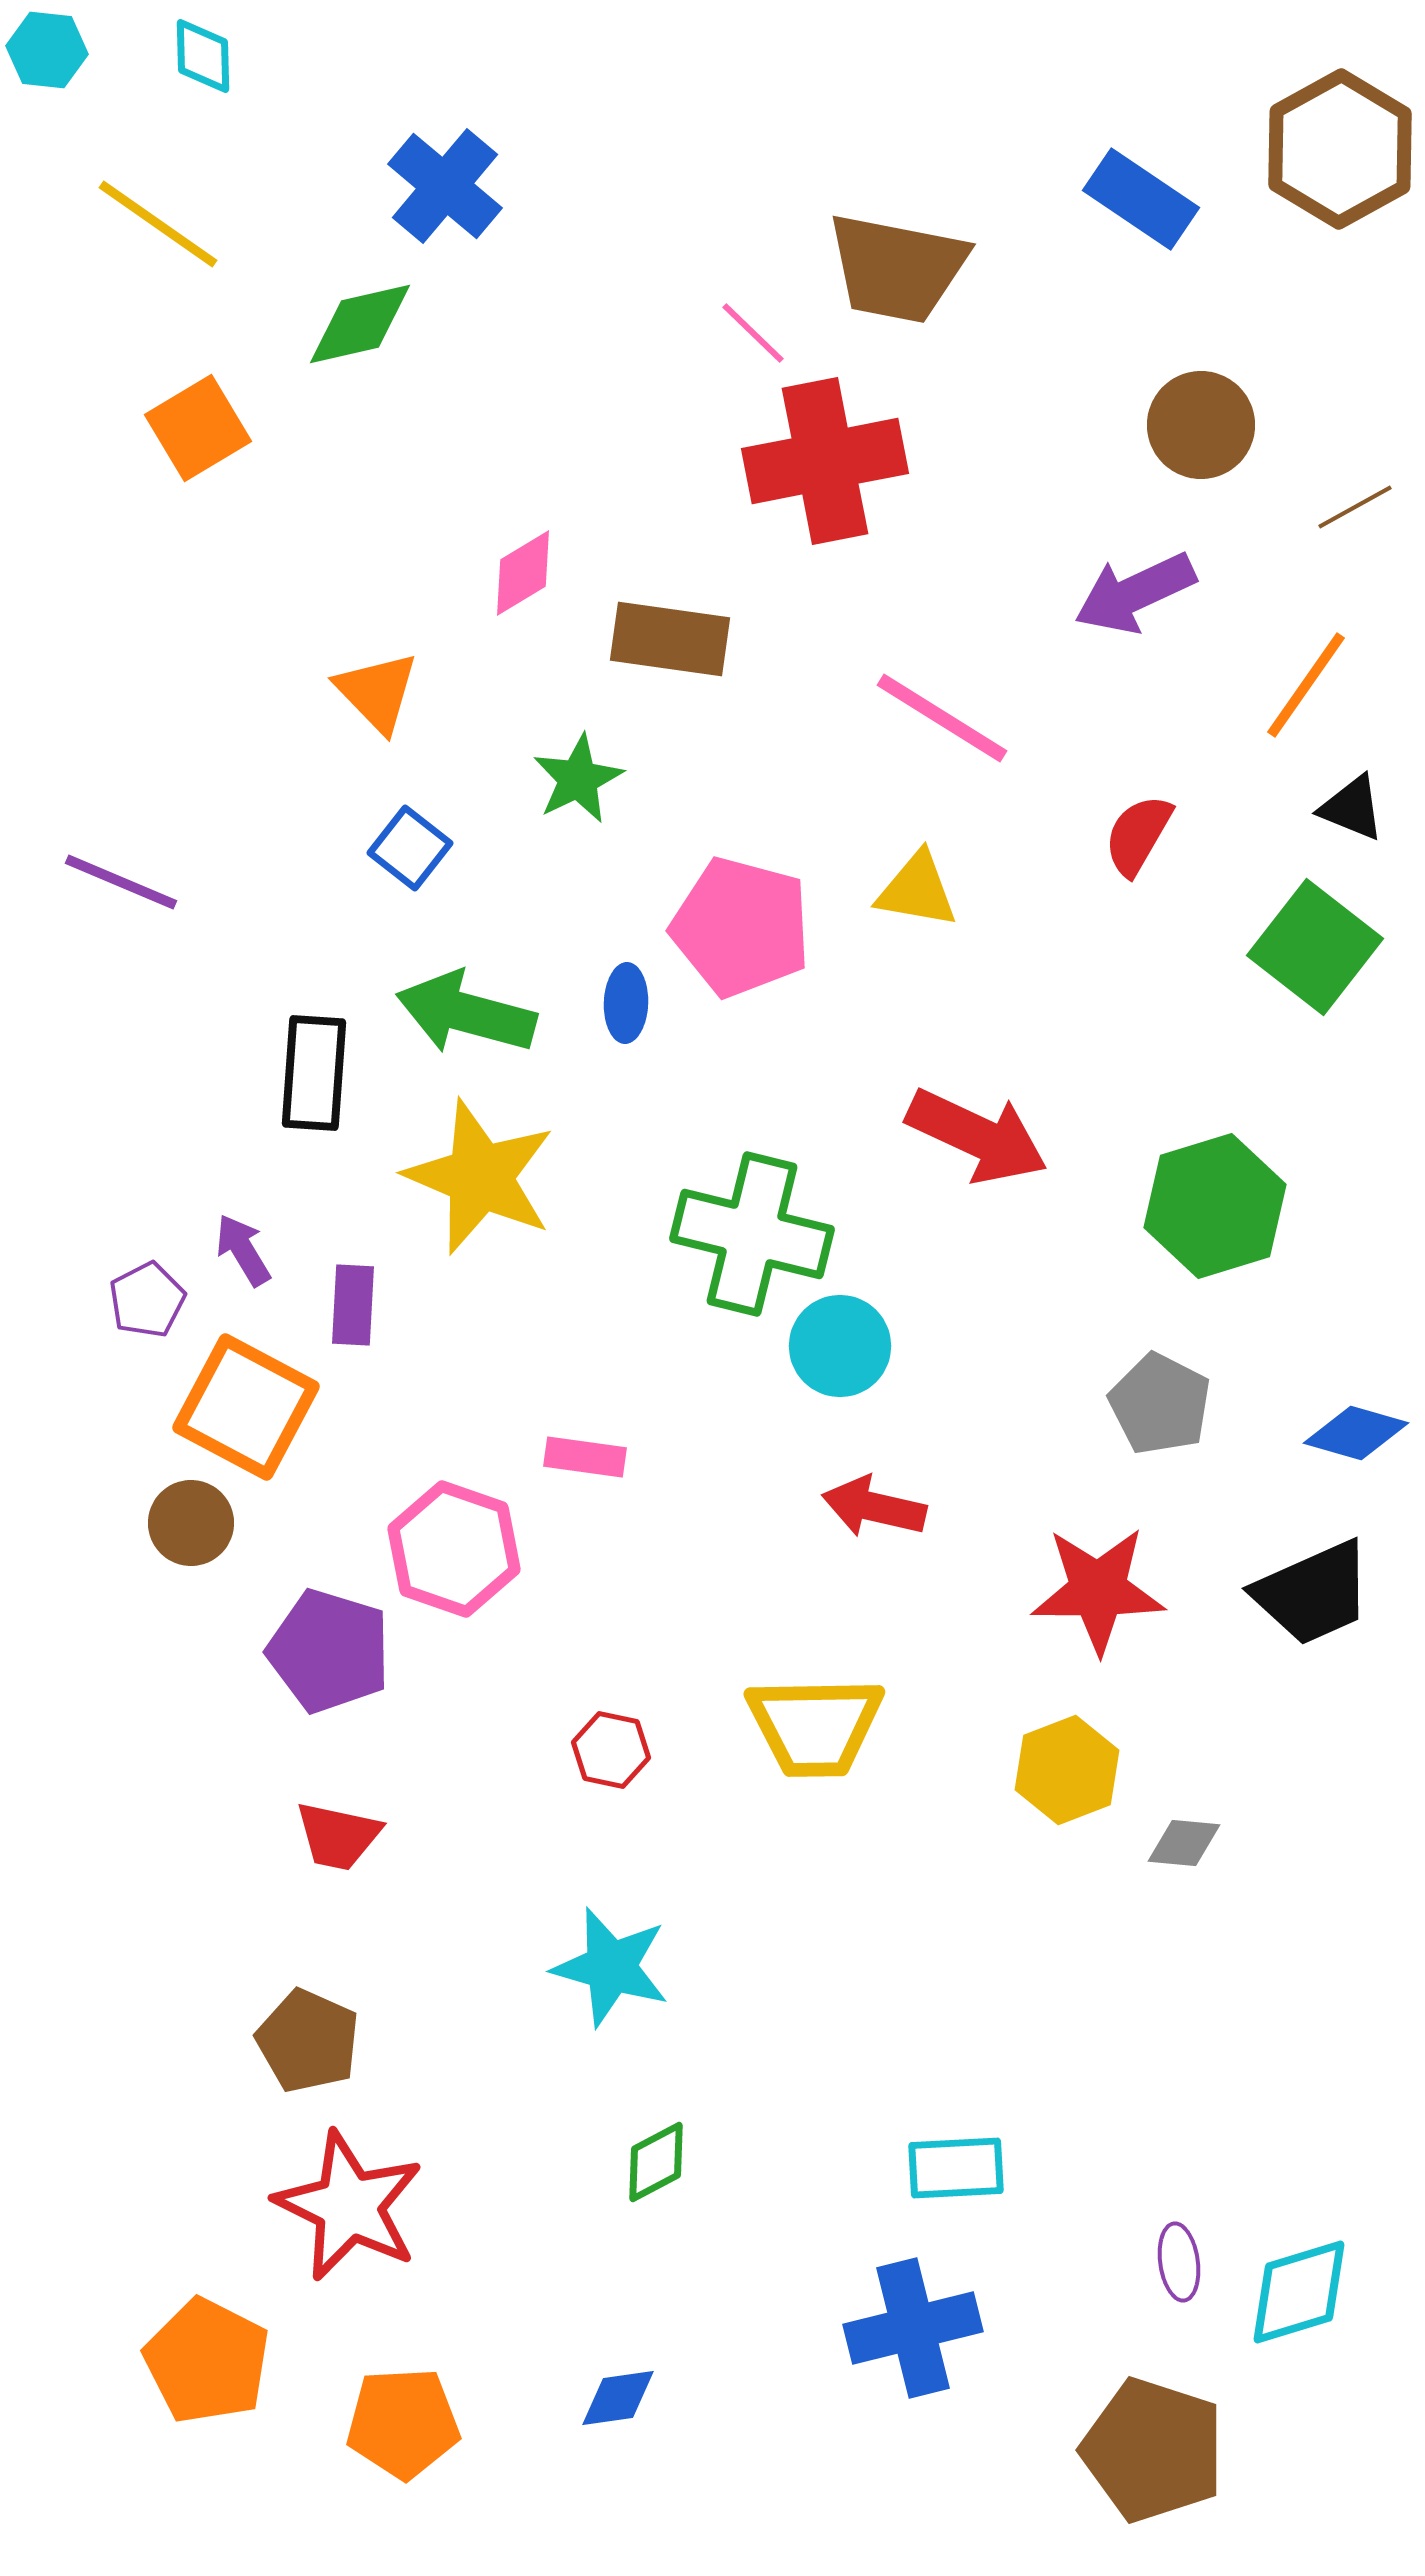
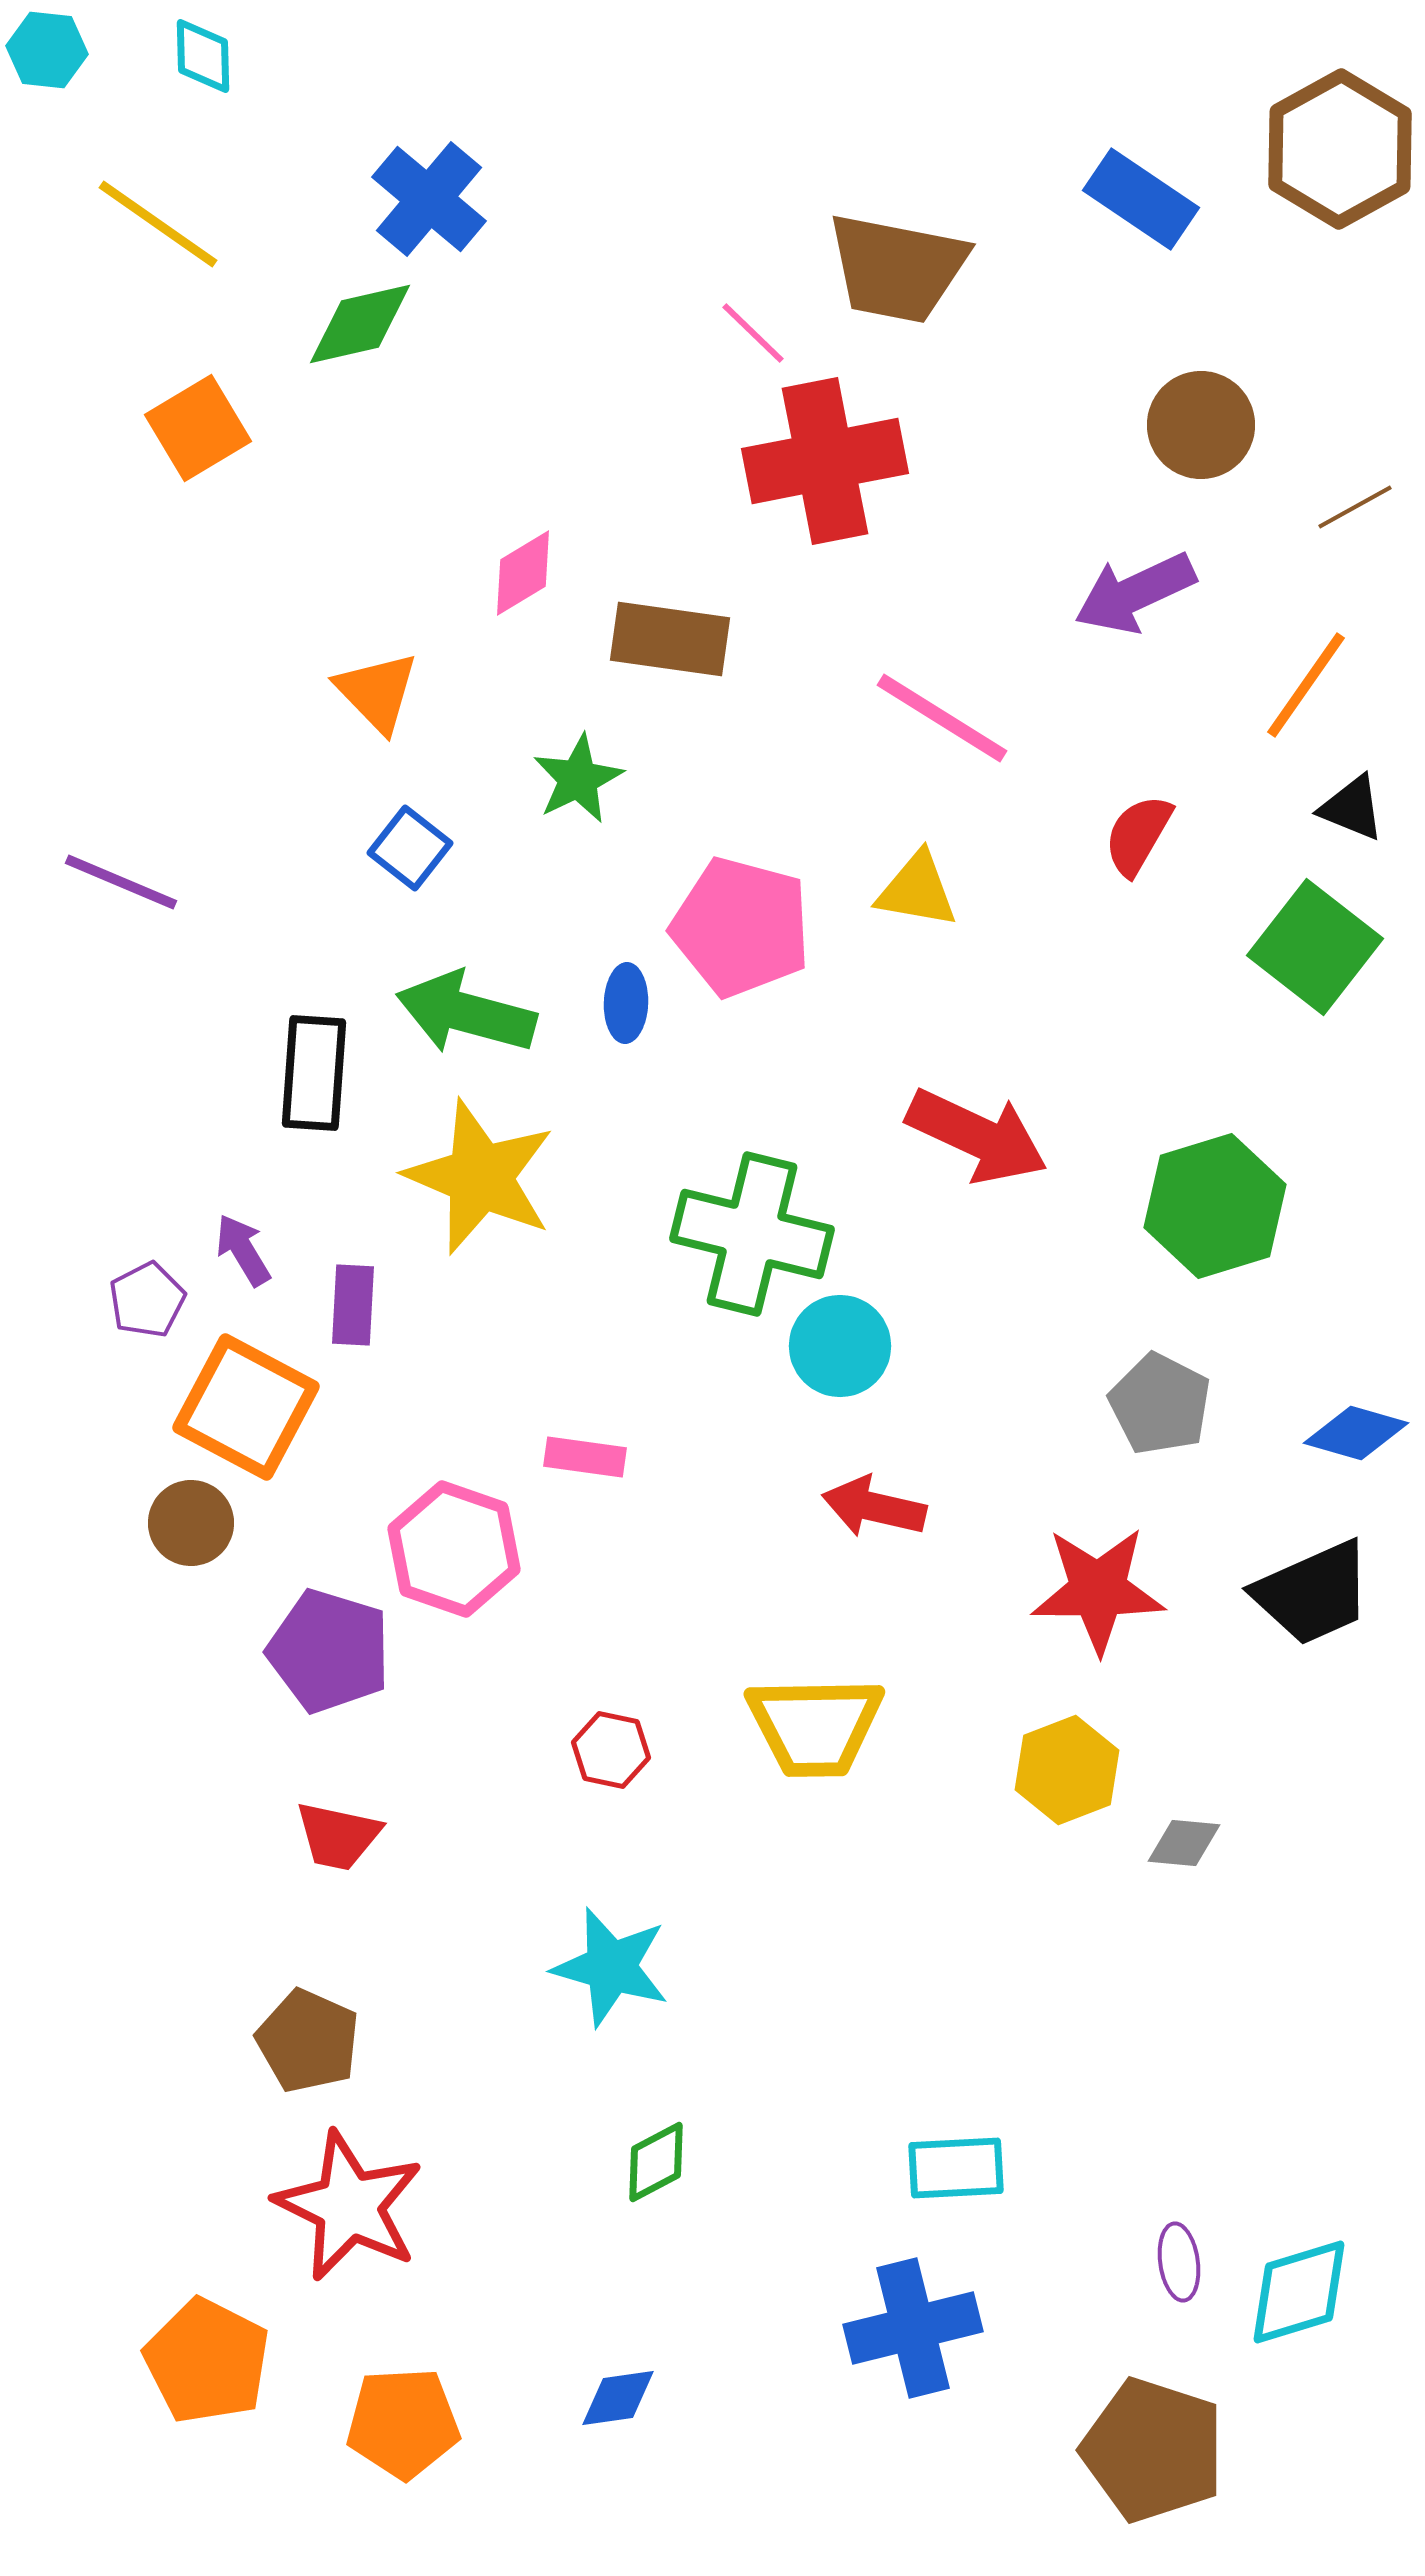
blue cross at (445, 186): moved 16 px left, 13 px down
